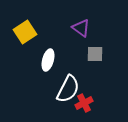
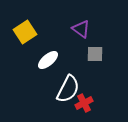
purple triangle: moved 1 px down
white ellipse: rotated 35 degrees clockwise
